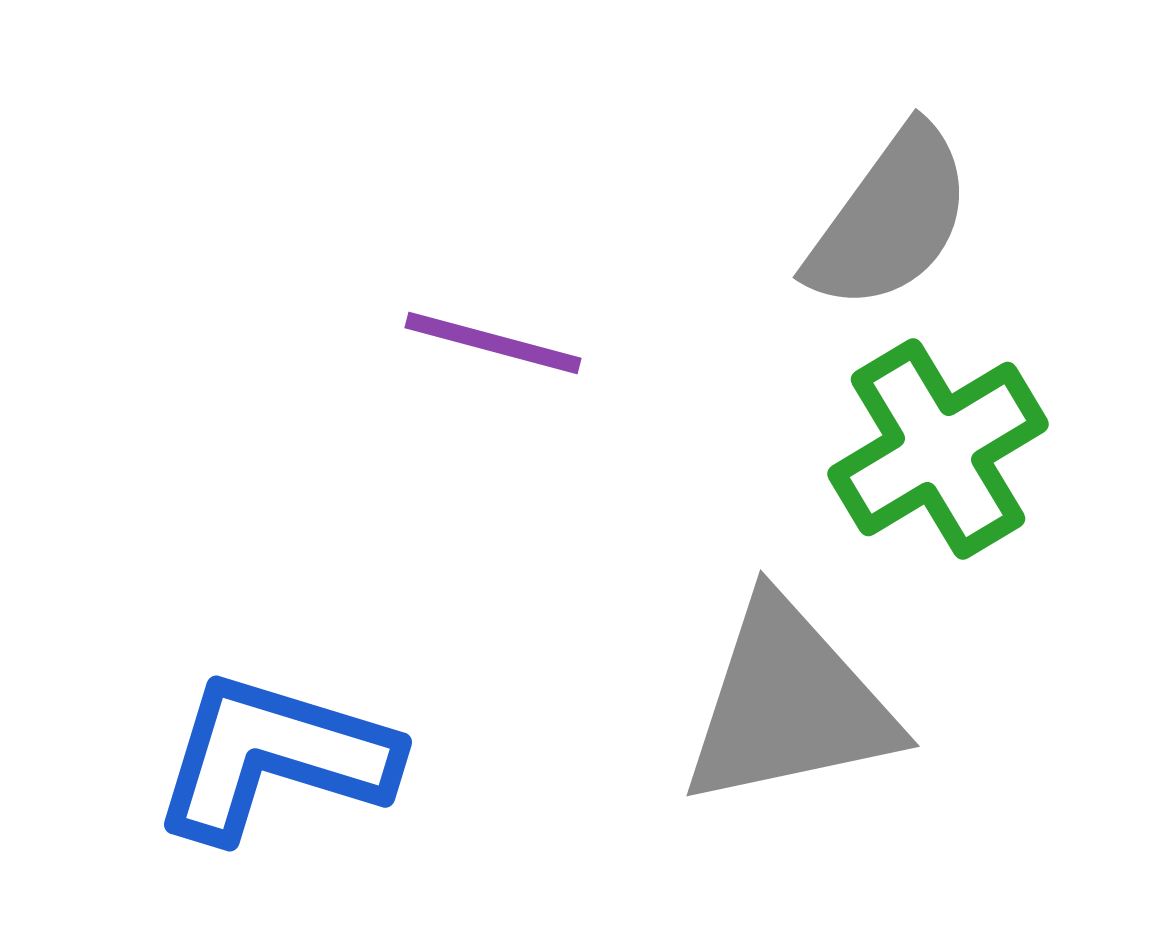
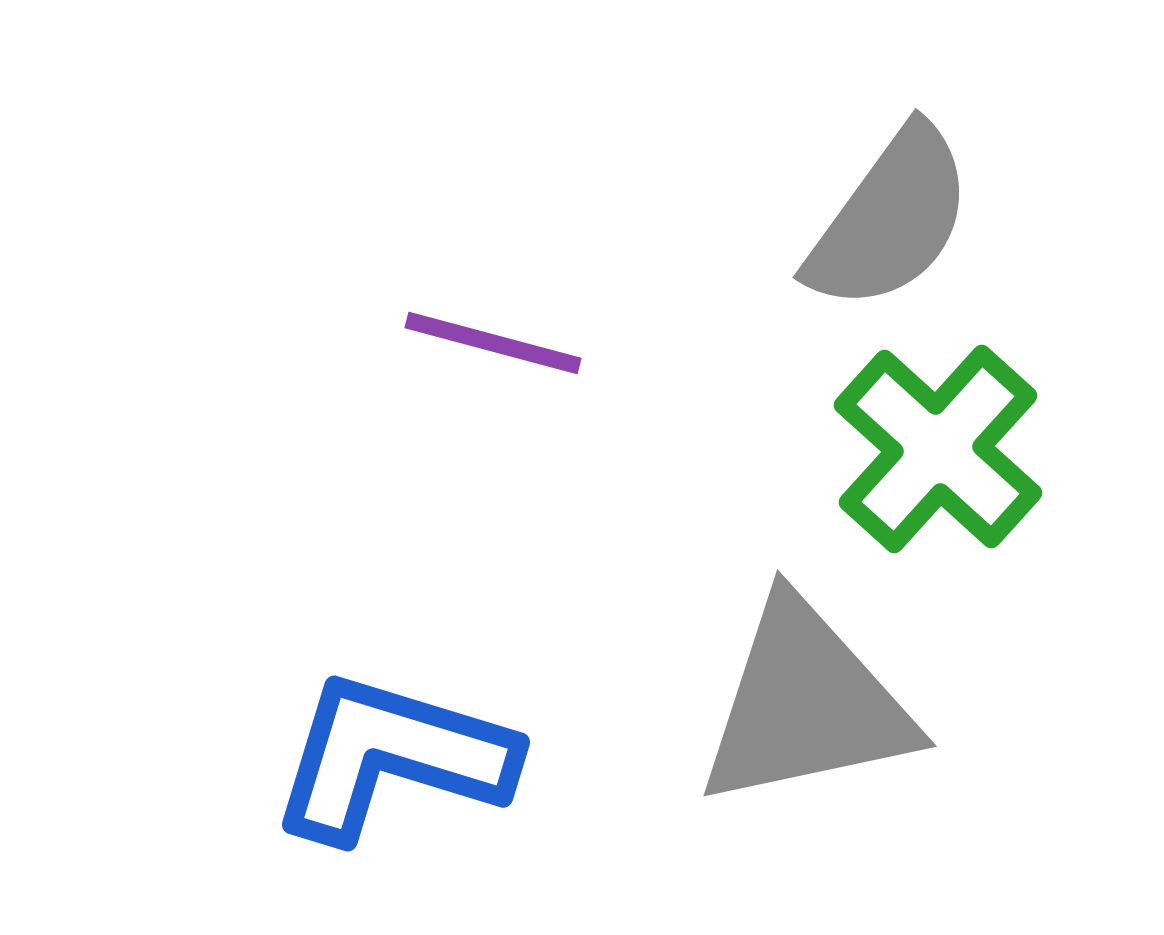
green cross: rotated 17 degrees counterclockwise
gray triangle: moved 17 px right
blue L-shape: moved 118 px right
